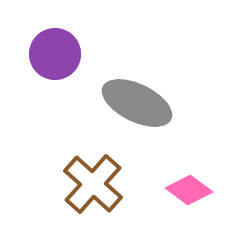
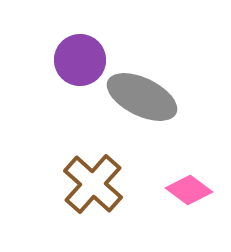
purple circle: moved 25 px right, 6 px down
gray ellipse: moved 5 px right, 6 px up
